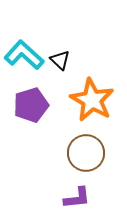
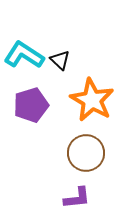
cyan L-shape: rotated 9 degrees counterclockwise
